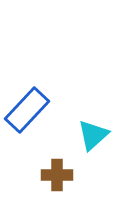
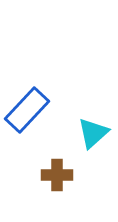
cyan triangle: moved 2 px up
